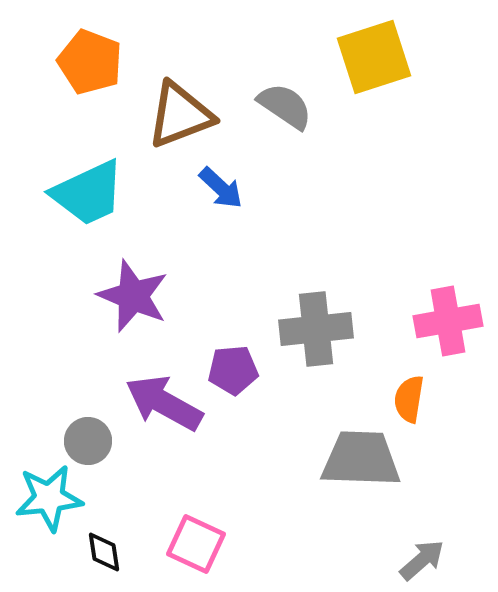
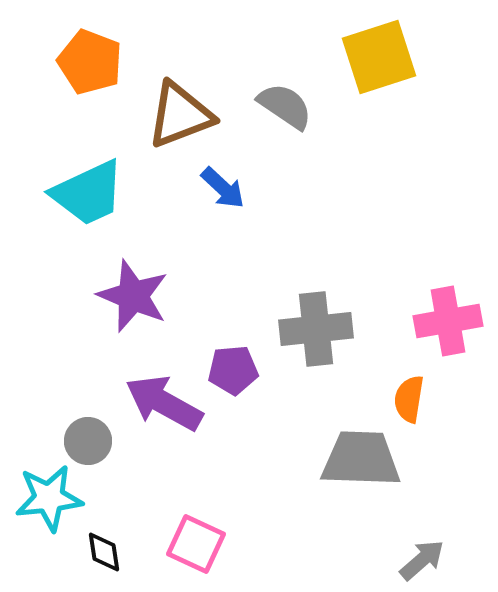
yellow square: moved 5 px right
blue arrow: moved 2 px right
